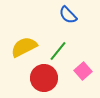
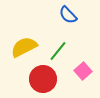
red circle: moved 1 px left, 1 px down
